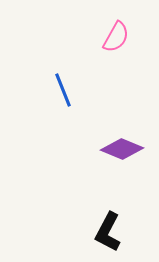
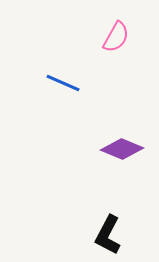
blue line: moved 7 px up; rotated 44 degrees counterclockwise
black L-shape: moved 3 px down
